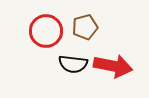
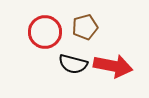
red circle: moved 1 px left, 1 px down
black semicircle: rotated 8 degrees clockwise
